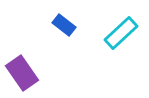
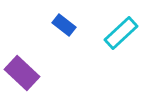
purple rectangle: rotated 12 degrees counterclockwise
